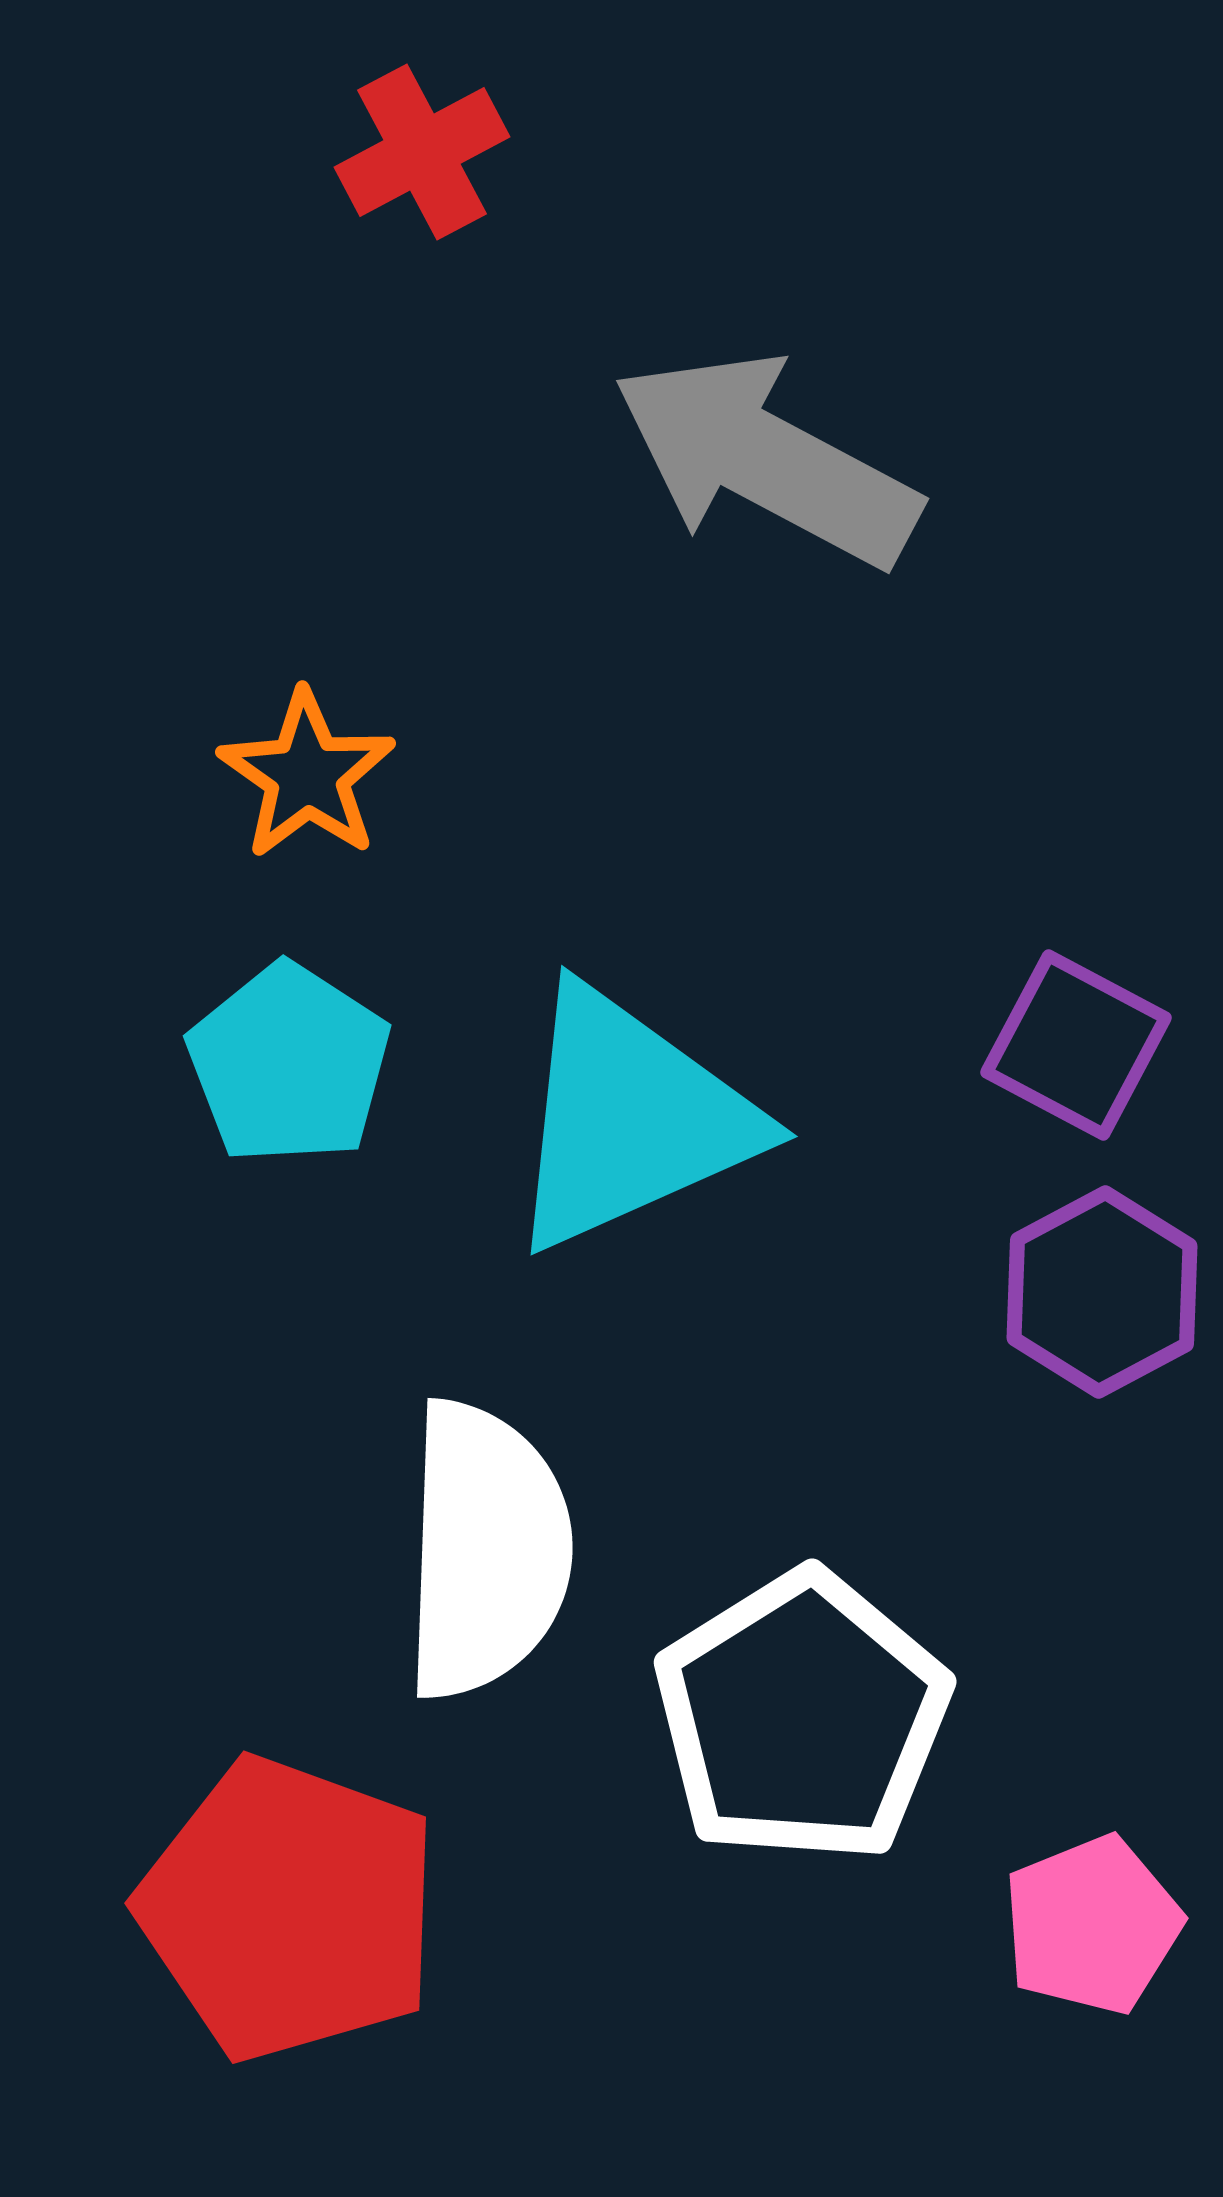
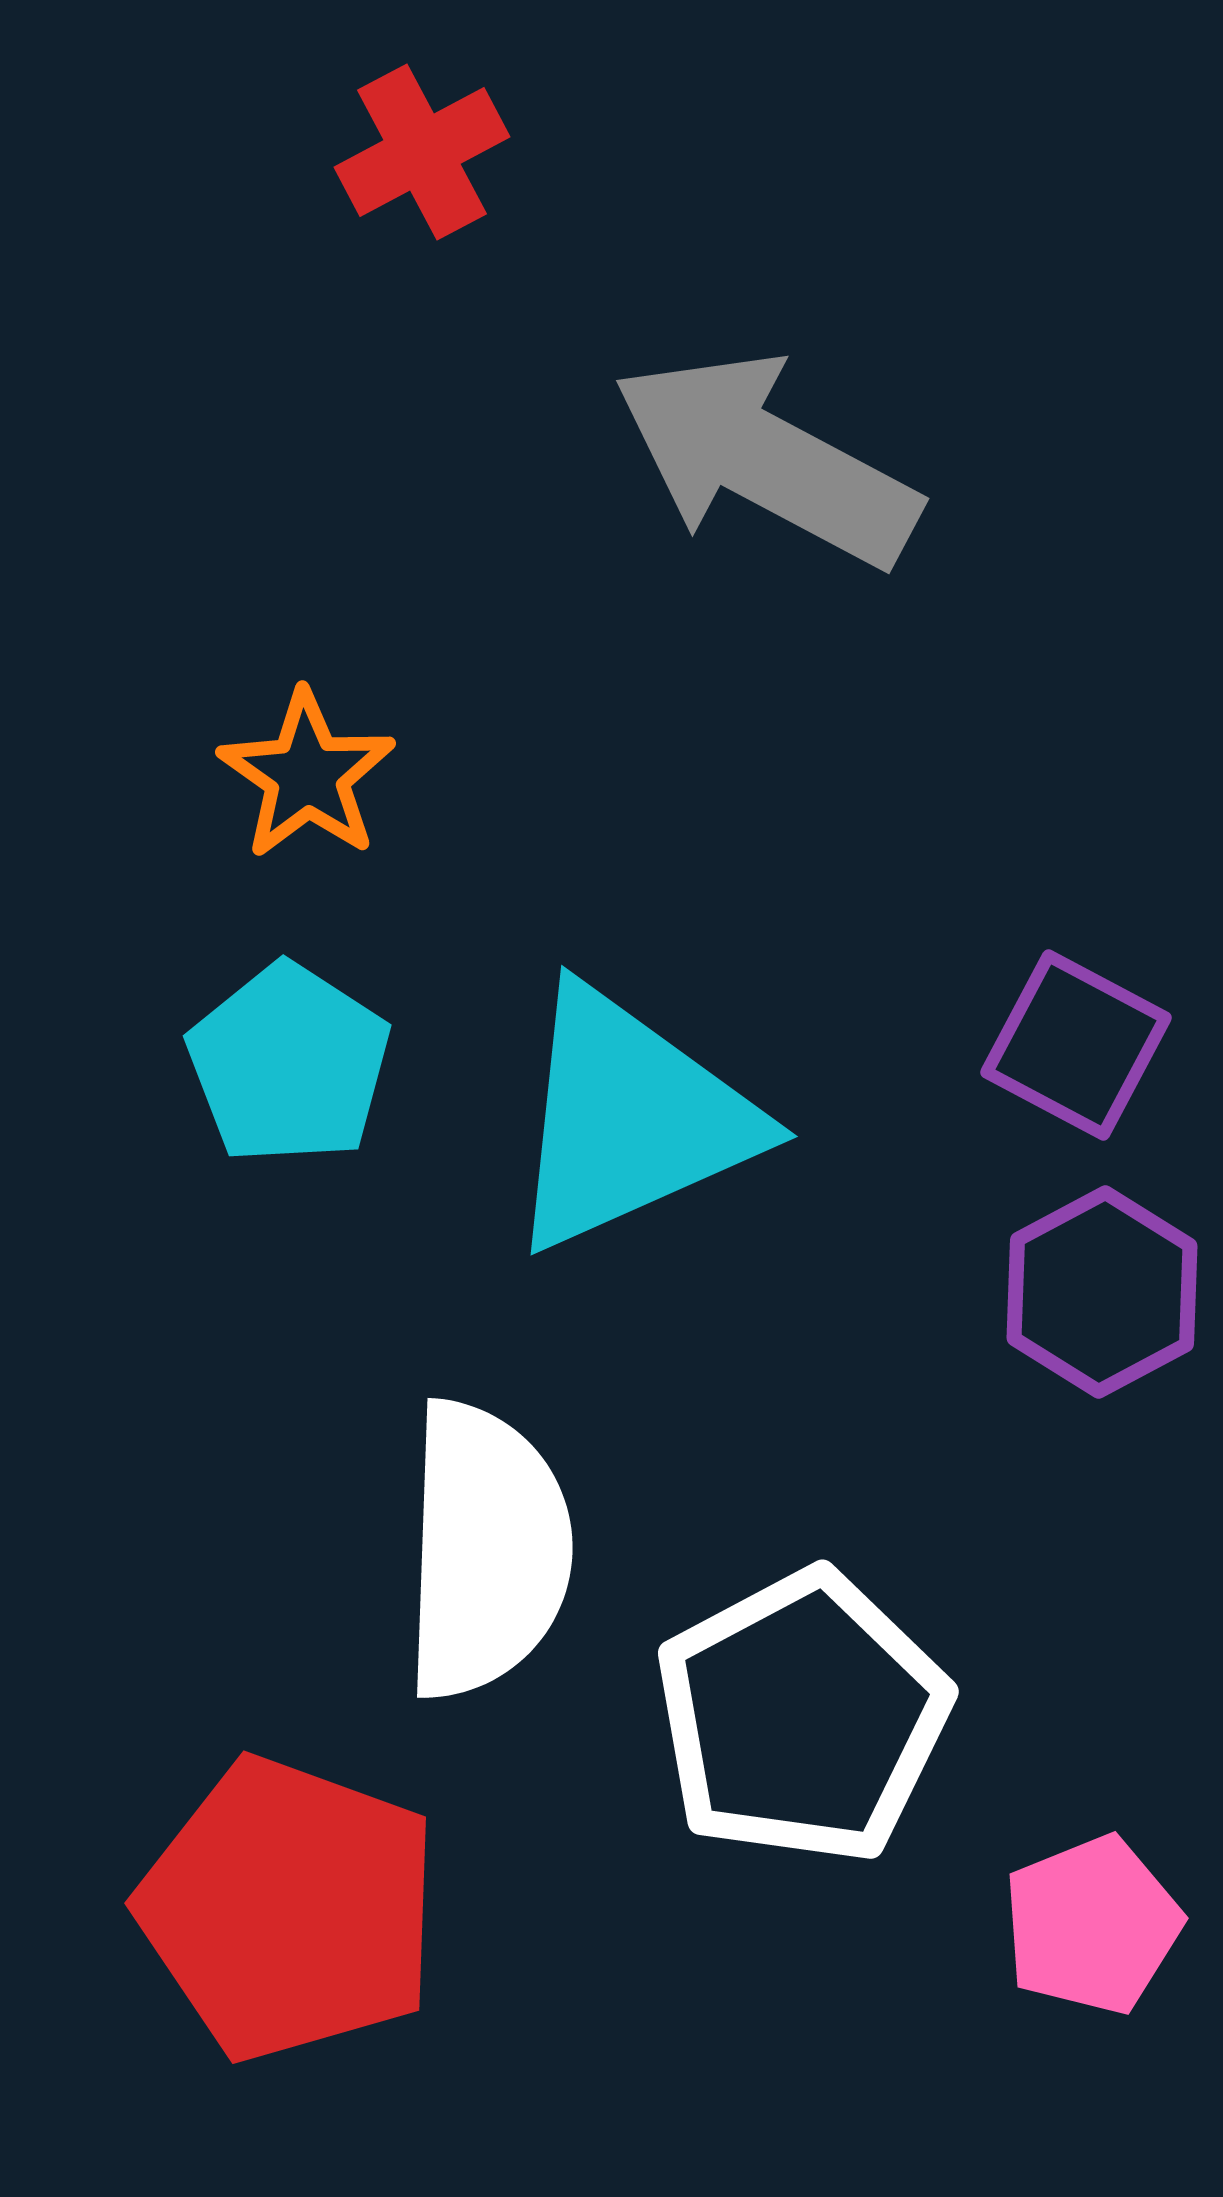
white pentagon: rotated 4 degrees clockwise
